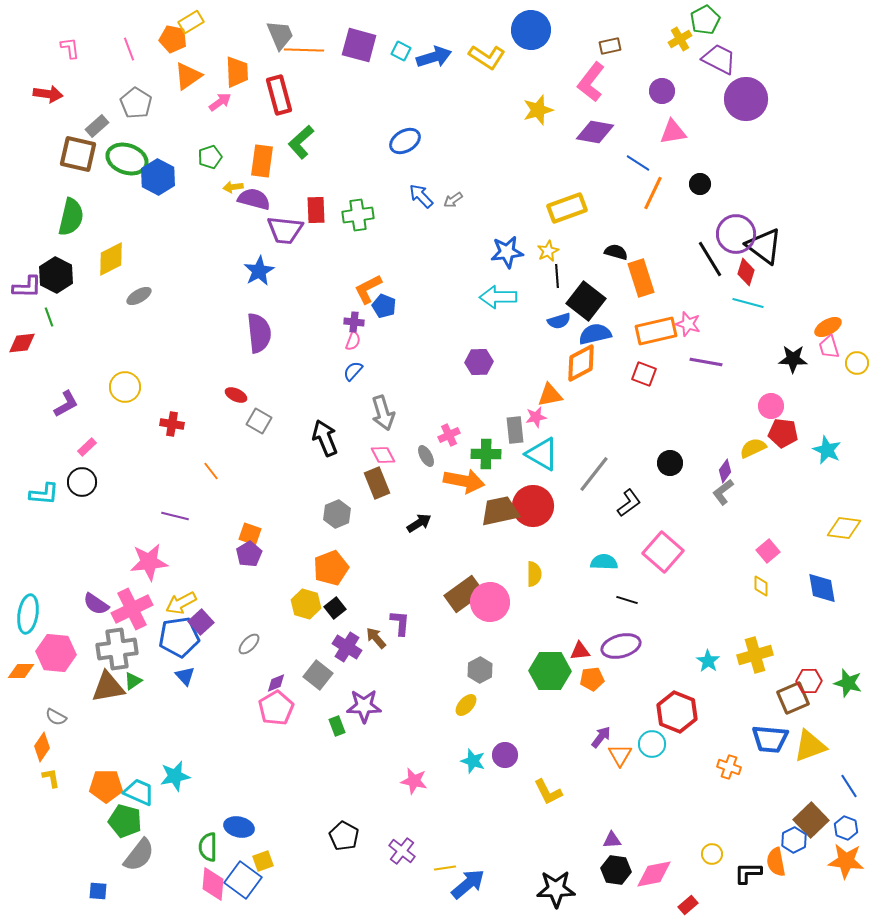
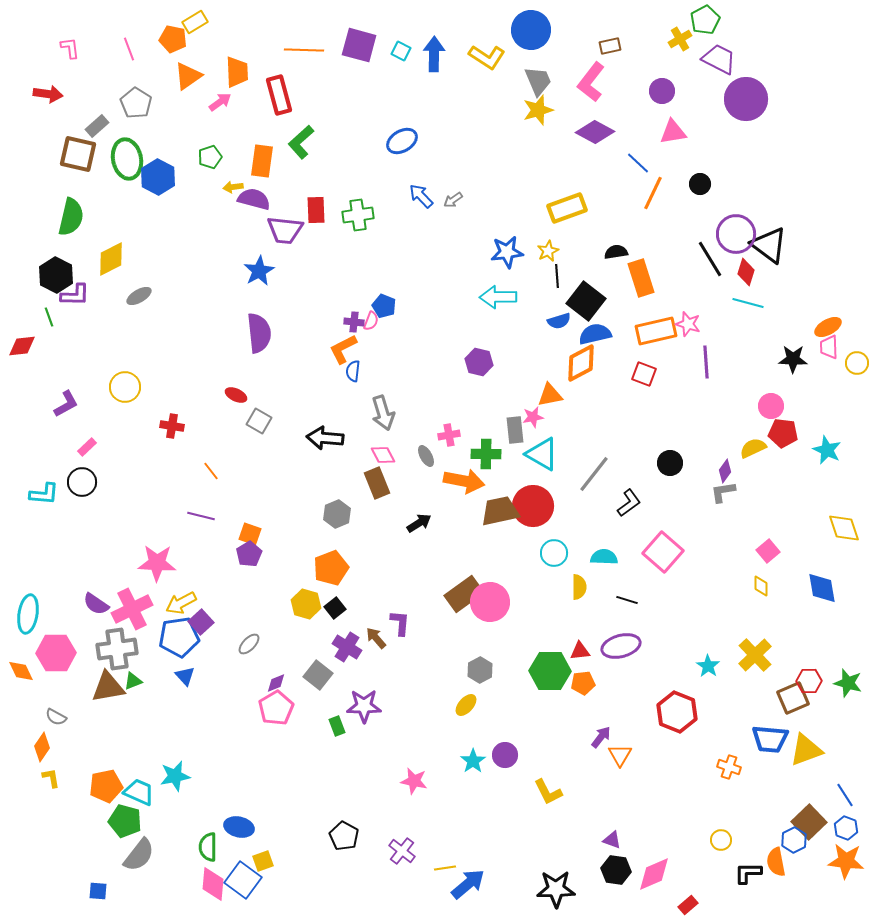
yellow rectangle at (191, 22): moved 4 px right
gray trapezoid at (280, 35): moved 258 px right, 46 px down
blue arrow at (434, 57): moved 3 px up; rotated 72 degrees counterclockwise
purple diamond at (595, 132): rotated 18 degrees clockwise
blue ellipse at (405, 141): moved 3 px left
green ellipse at (127, 159): rotated 60 degrees clockwise
blue line at (638, 163): rotated 10 degrees clockwise
black triangle at (764, 246): moved 5 px right, 1 px up
black semicircle at (616, 252): rotated 25 degrees counterclockwise
purple L-shape at (27, 287): moved 48 px right, 8 px down
orange L-shape at (368, 289): moved 25 px left, 60 px down
pink semicircle at (353, 341): moved 18 px right, 20 px up
red diamond at (22, 343): moved 3 px down
pink trapezoid at (829, 347): rotated 15 degrees clockwise
purple hexagon at (479, 362): rotated 16 degrees clockwise
purple line at (706, 362): rotated 76 degrees clockwise
blue semicircle at (353, 371): rotated 35 degrees counterclockwise
pink star at (536, 417): moved 3 px left
red cross at (172, 424): moved 2 px down
pink cross at (449, 435): rotated 15 degrees clockwise
black arrow at (325, 438): rotated 63 degrees counterclockwise
gray L-shape at (723, 492): rotated 28 degrees clockwise
purple line at (175, 516): moved 26 px right
yellow diamond at (844, 528): rotated 64 degrees clockwise
pink star at (149, 562): moved 8 px right, 1 px down; rotated 9 degrees clockwise
cyan semicircle at (604, 562): moved 5 px up
yellow semicircle at (534, 574): moved 45 px right, 13 px down
pink hexagon at (56, 653): rotated 6 degrees counterclockwise
yellow cross at (755, 655): rotated 28 degrees counterclockwise
cyan star at (708, 661): moved 5 px down
orange diamond at (21, 671): rotated 64 degrees clockwise
orange pentagon at (592, 679): moved 9 px left, 4 px down
green triangle at (133, 681): rotated 12 degrees clockwise
cyan circle at (652, 744): moved 98 px left, 191 px up
yellow triangle at (810, 746): moved 4 px left, 4 px down
cyan star at (473, 761): rotated 20 degrees clockwise
orange pentagon at (106, 786): rotated 12 degrees counterclockwise
blue line at (849, 786): moved 4 px left, 9 px down
brown square at (811, 820): moved 2 px left, 2 px down
purple triangle at (612, 840): rotated 24 degrees clockwise
yellow circle at (712, 854): moved 9 px right, 14 px up
pink diamond at (654, 874): rotated 12 degrees counterclockwise
